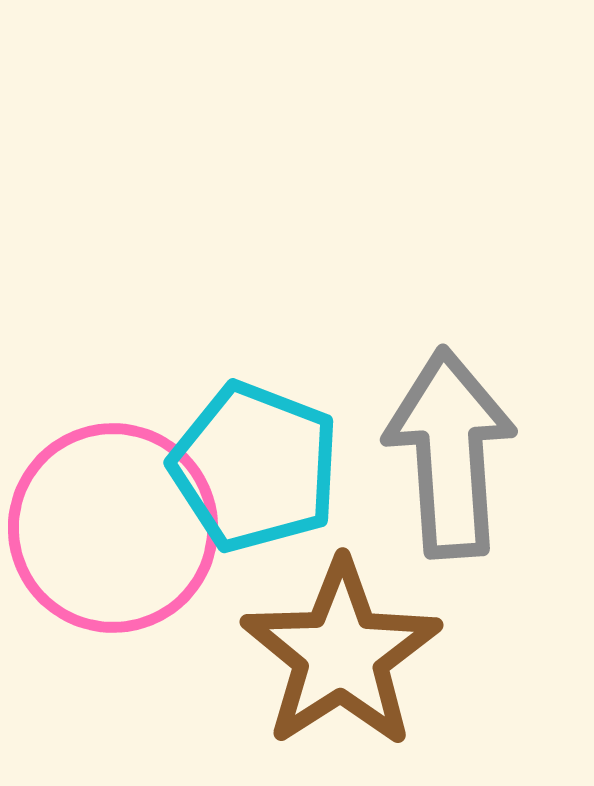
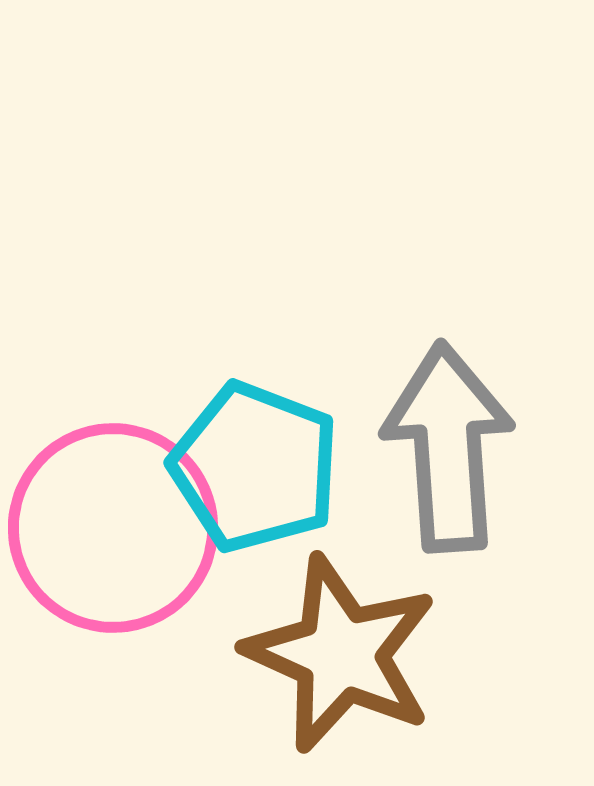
gray arrow: moved 2 px left, 6 px up
brown star: rotated 15 degrees counterclockwise
